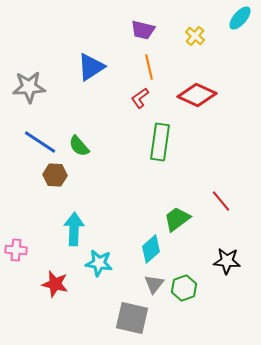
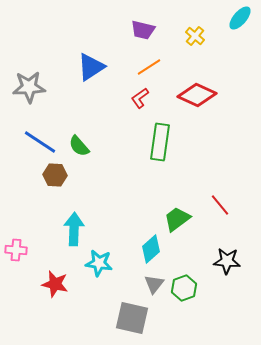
orange line: rotated 70 degrees clockwise
red line: moved 1 px left, 4 px down
